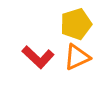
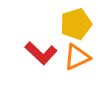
red L-shape: moved 3 px right, 4 px up
